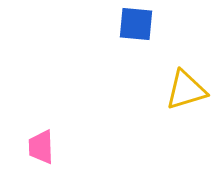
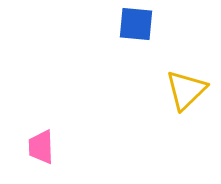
yellow triangle: rotated 27 degrees counterclockwise
